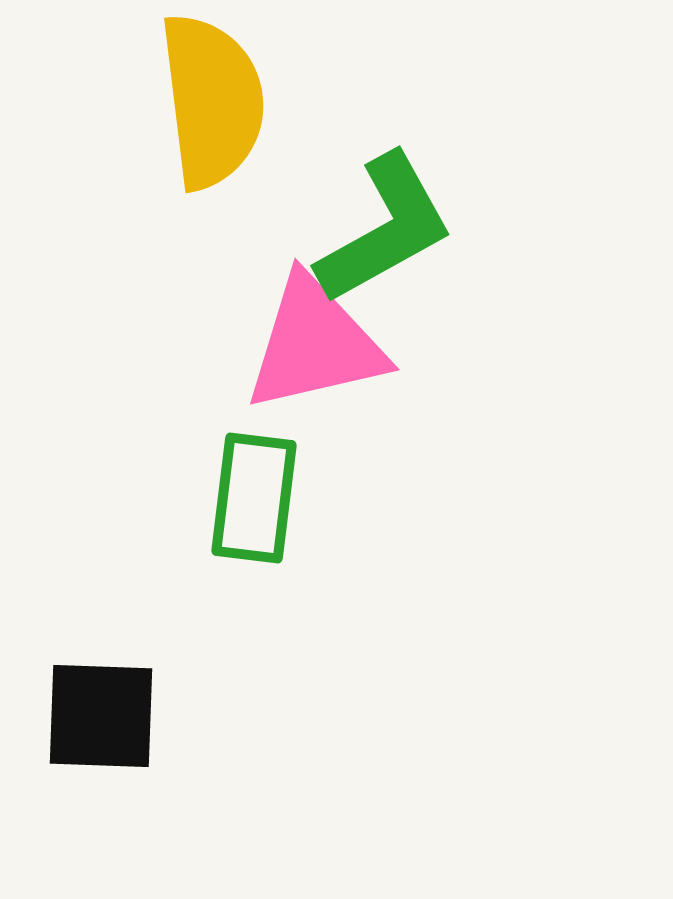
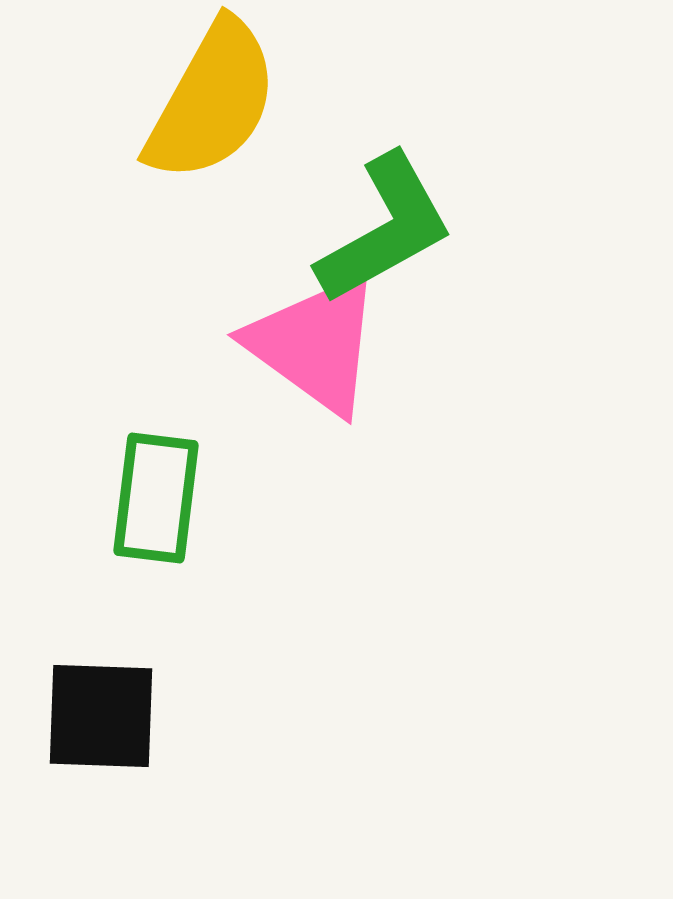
yellow semicircle: rotated 36 degrees clockwise
pink triangle: rotated 49 degrees clockwise
green rectangle: moved 98 px left
